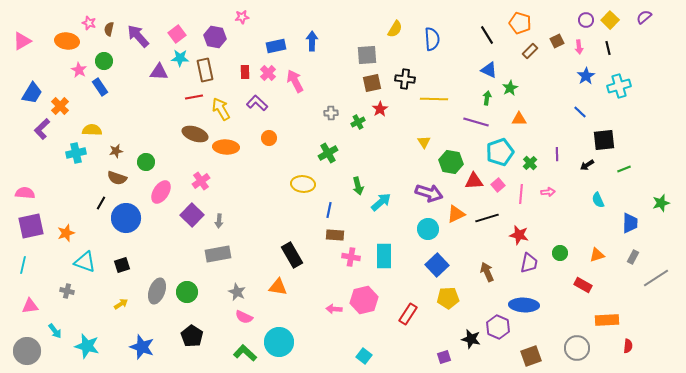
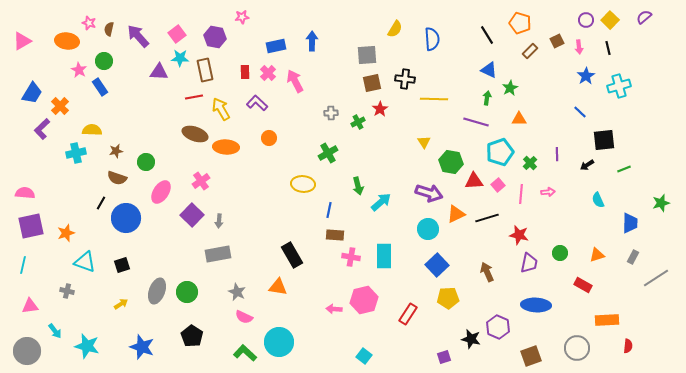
blue ellipse at (524, 305): moved 12 px right
